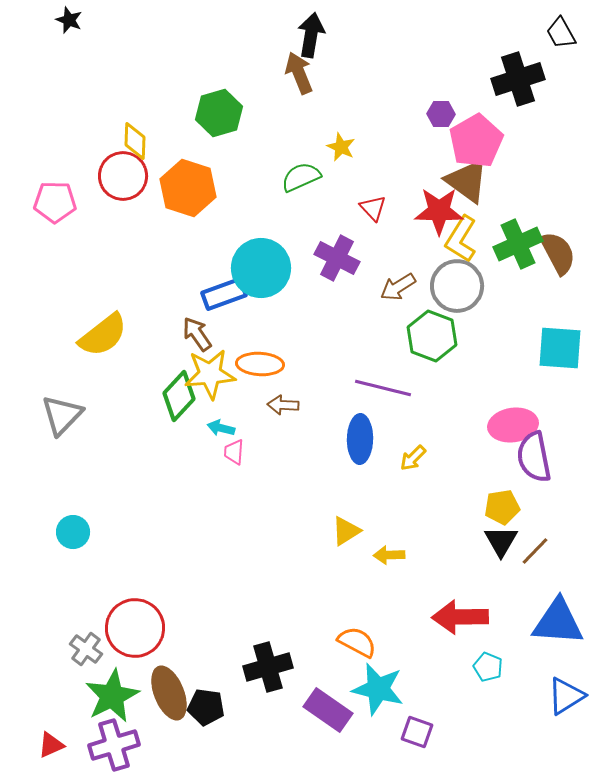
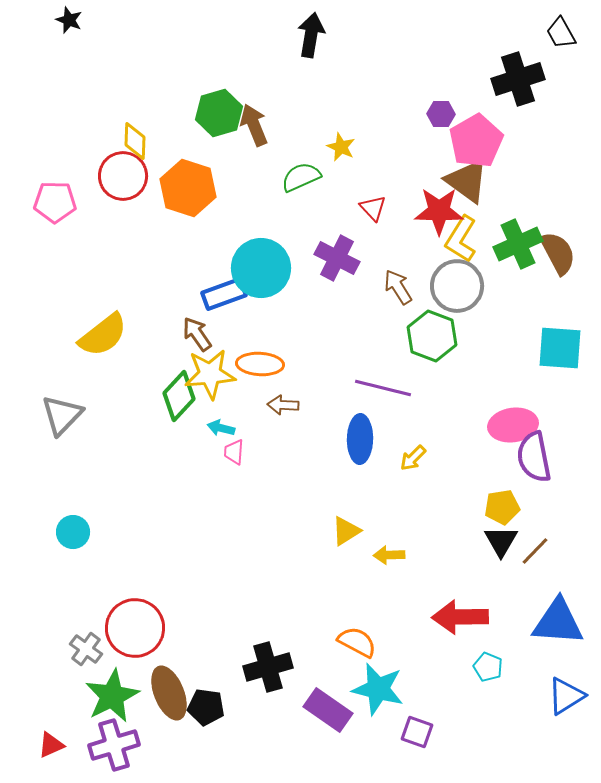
brown arrow at (299, 73): moved 45 px left, 52 px down
brown arrow at (398, 287): rotated 90 degrees clockwise
